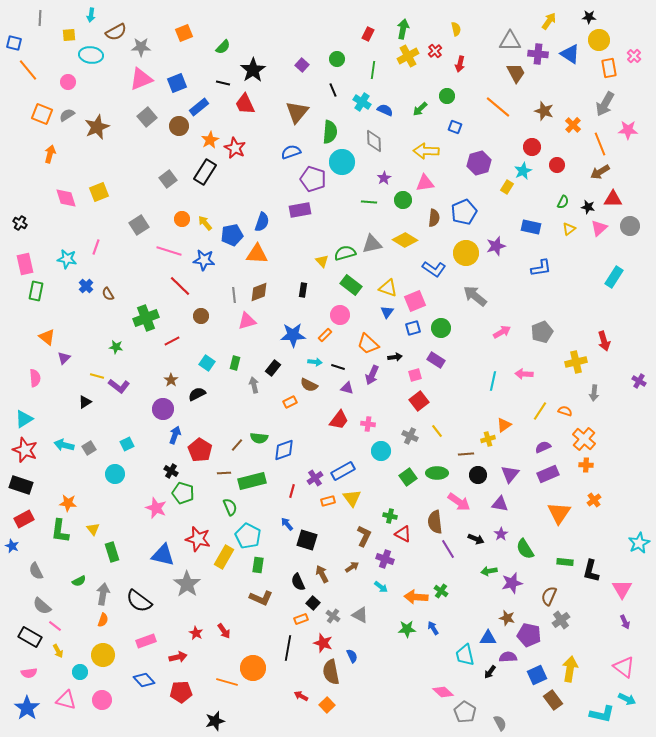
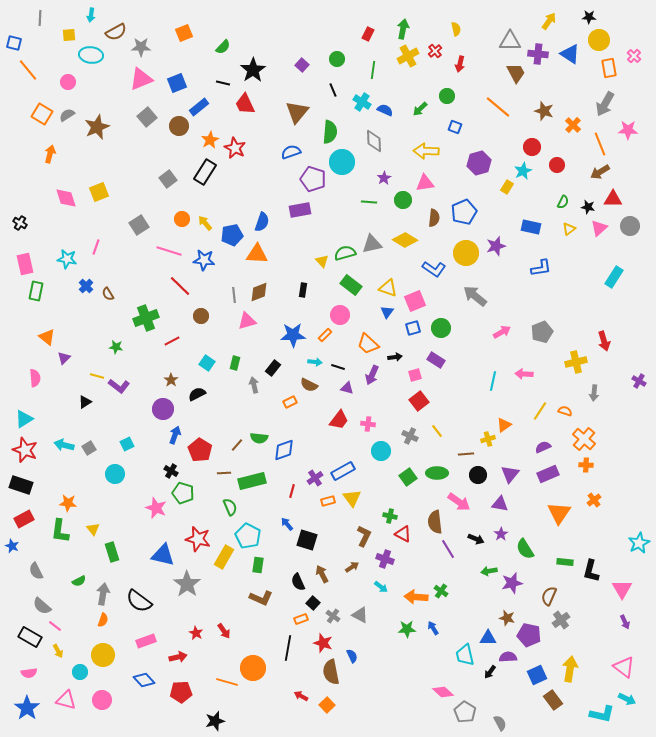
orange square at (42, 114): rotated 10 degrees clockwise
